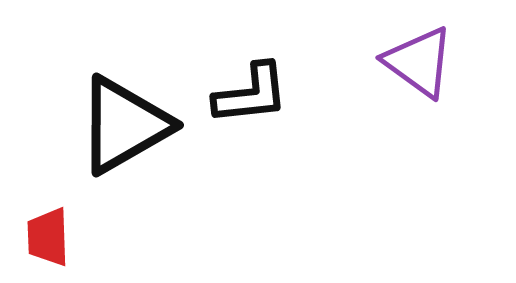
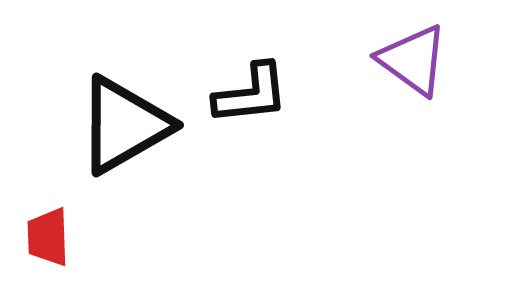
purple triangle: moved 6 px left, 2 px up
